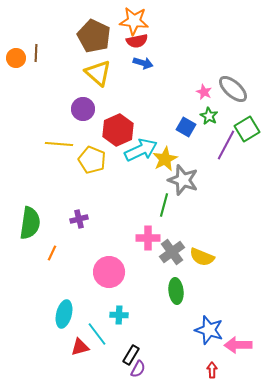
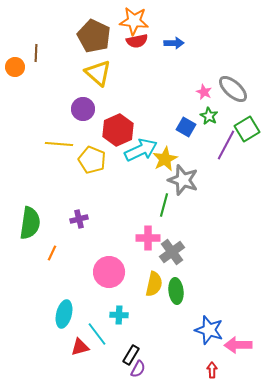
orange circle: moved 1 px left, 9 px down
blue arrow: moved 31 px right, 20 px up; rotated 18 degrees counterclockwise
yellow semicircle: moved 48 px left, 27 px down; rotated 100 degrees counterclockwise
